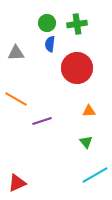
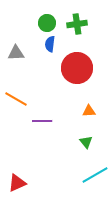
purple line: rotated 18 degrees clockwise
